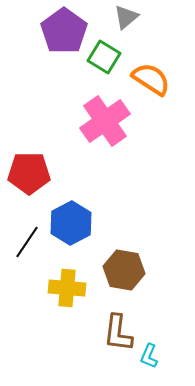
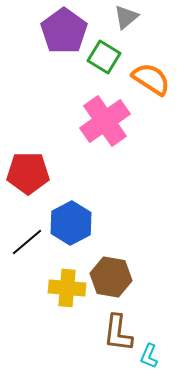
red pentagon: moved 1 px left
black line: rotated 16 degrees clockwise
brown hexagon: moved 13 px left, 7 px down
